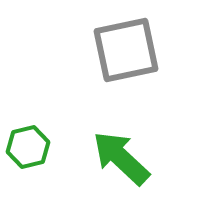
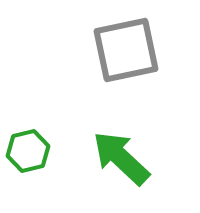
green hexagon: moved 4 px down
